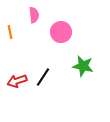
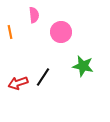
red arrow: moved 1 px right, 2 px down
